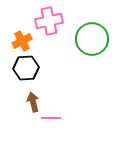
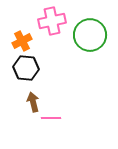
pink cross: moved 3 px right
green circle: moved 2 px left, 4 px up
black hexagon: rotated 10 degrees clockwise
